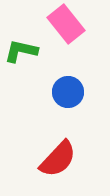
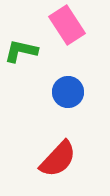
pink rectangle: moved 1 px right, 1 px down; rotated 6 degrees clockwise
